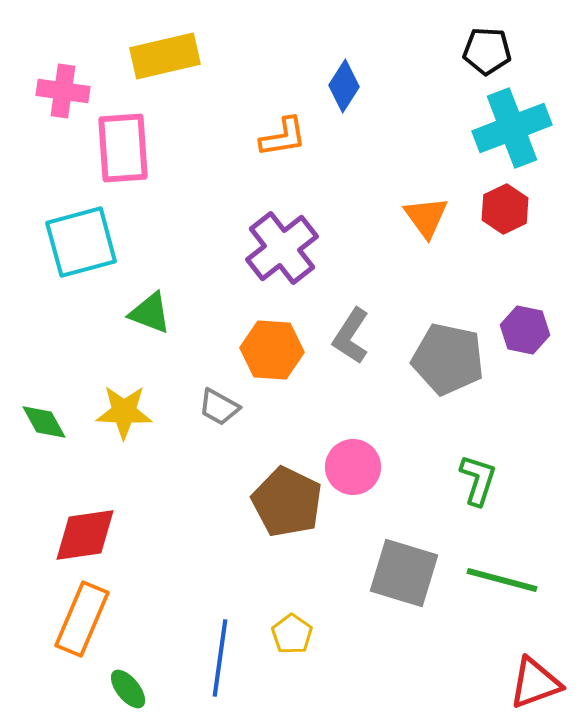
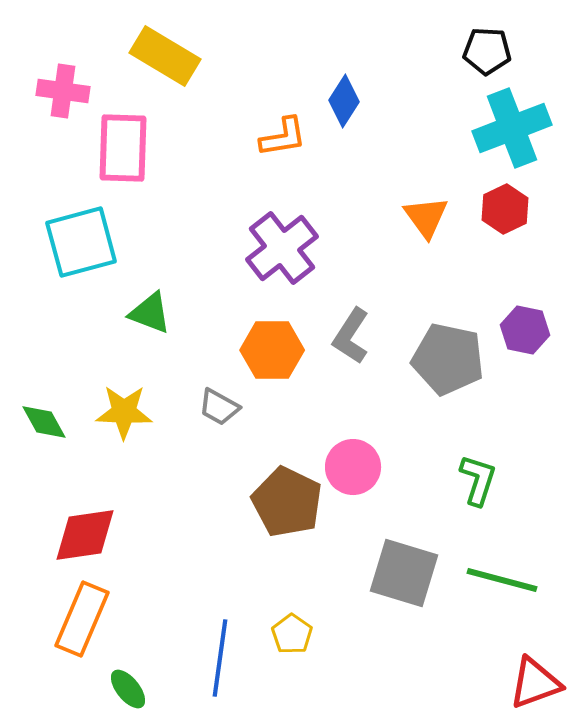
yellow rectangle: rotated 44 degrees clockwise
blue diamond: moved 15 px down
pink rectangle: rotated 6 degrees clockwise
orange hexagon: rotated 4 degrees counterclockwise
